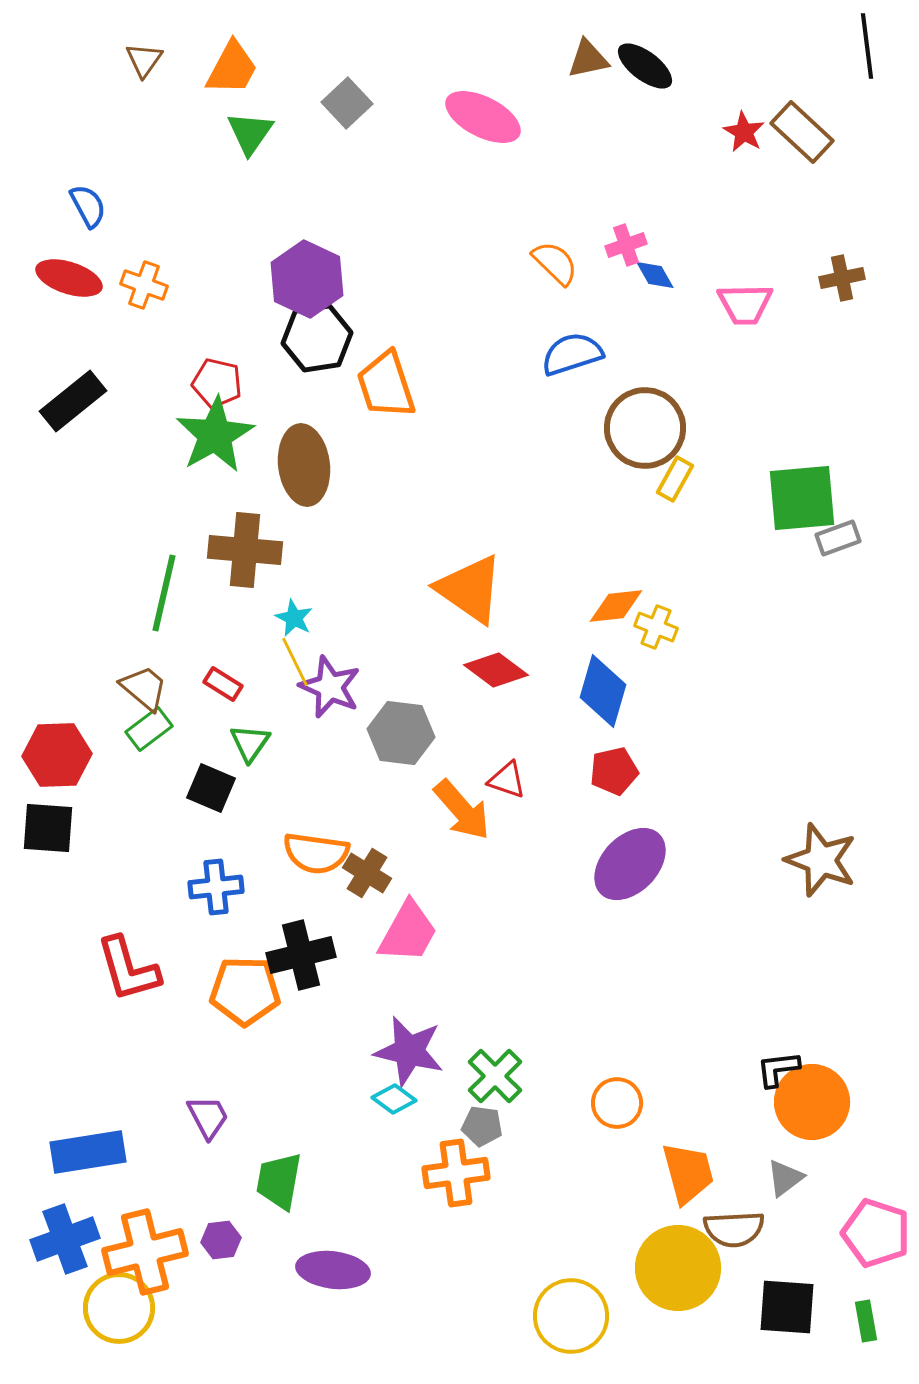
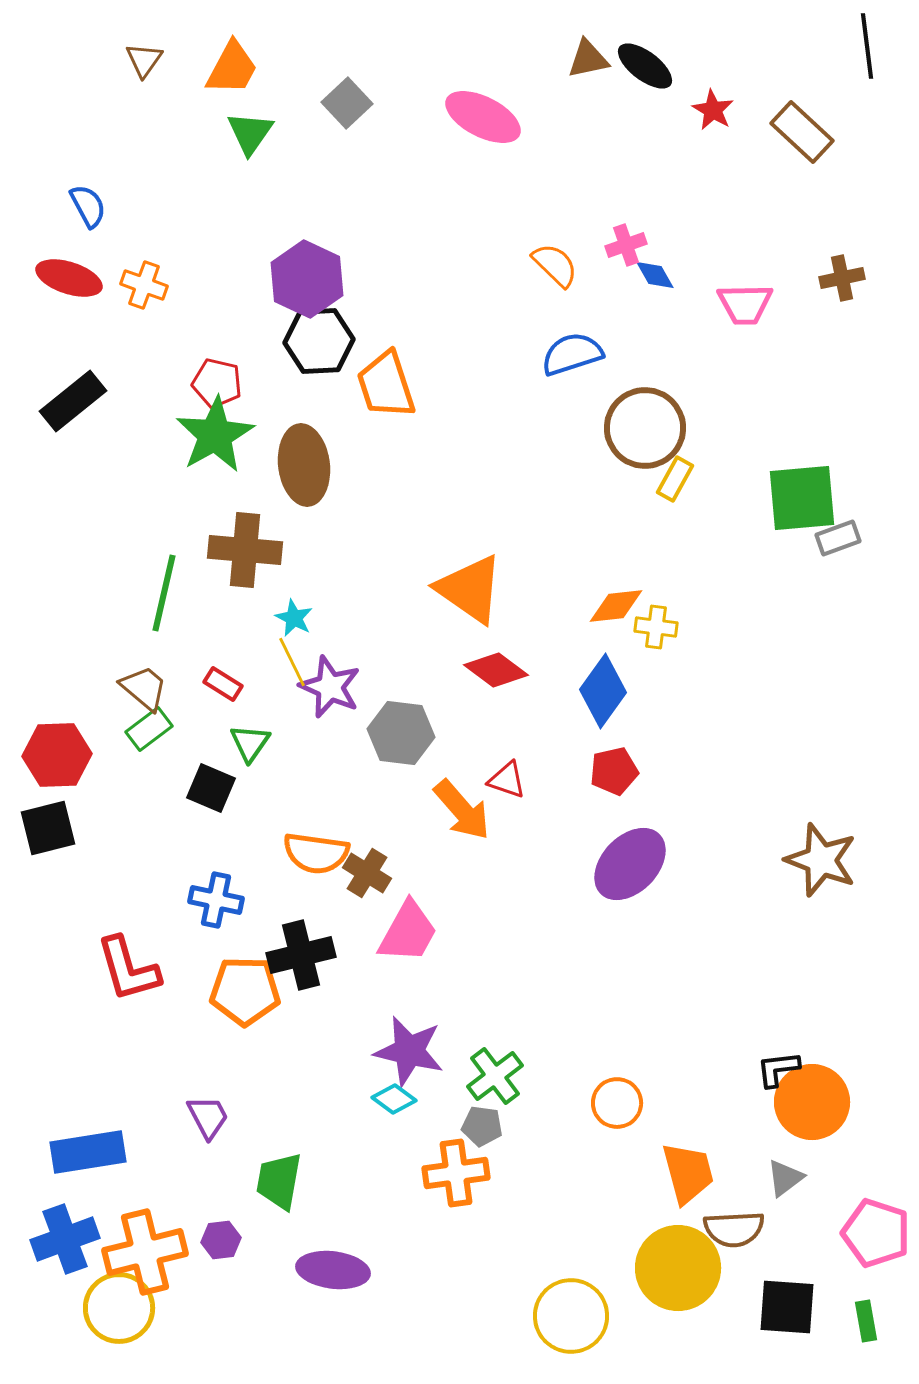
red star at (744, 132): moved 31 px left, 22 px up
orange semicircle at (555, 263): moved 2 px down
black hexagon at (317, 338): moved 2 px right, 3 px down; rotated 6 degrees clockwise
yellow cross at (656, 627): rotated 15 degrees counterclockwise
yellow line at (295, 662): moved 3 px left
blue diamond at (603, 691): rotated 20 degrees clockwise
black square at (48, 828): rotated 18 degrees counterclockwise
blue cross at (216, 887): moved 13 px down; rotated 18 degrees clockwise
green cross at (495, 1076): rotated 8 degrees clockwise
